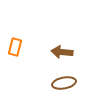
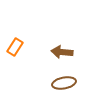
orange rectangle: rotated 18 degrees clockwise
